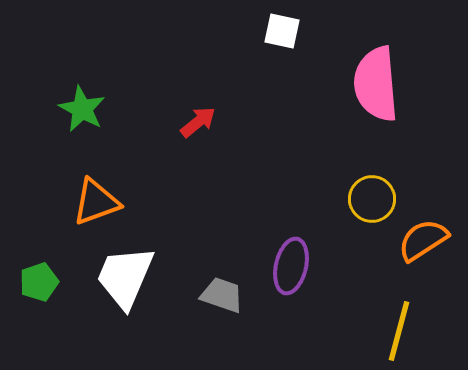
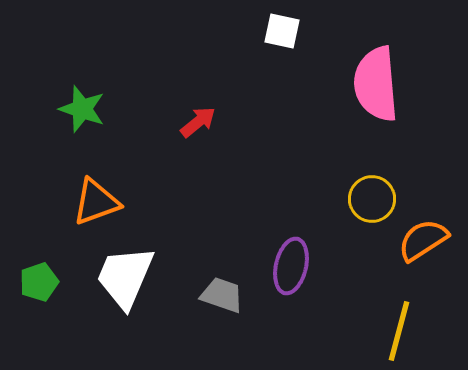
green star: rotated 9 degrees counterclockwise
